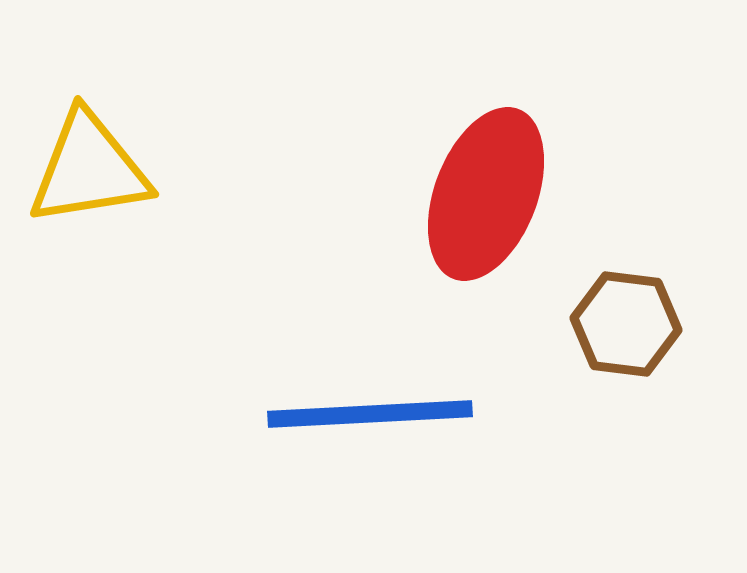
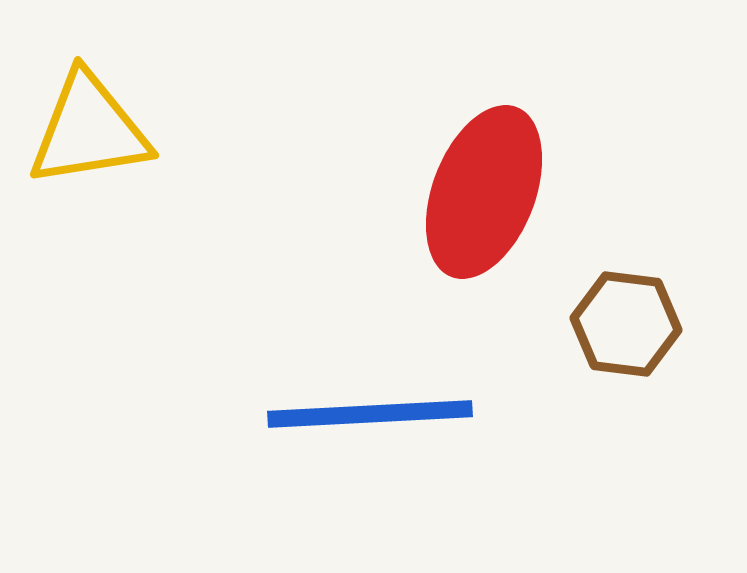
yellow triangle: moved 39 px up
red ellipse: moved 2 px left, 2 px up
